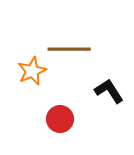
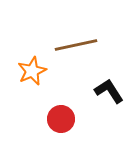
brown line: moved 7 px right, 4 px up; rotated 12 degrees counterclockwise
red circle: moved 1 px right
